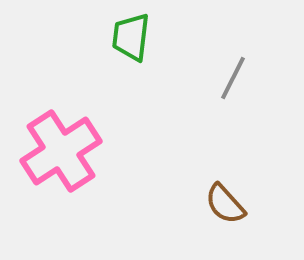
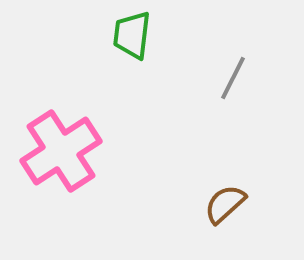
green trapezoid: moved 1 px right, 2 px up
brown semicircle: rotated 90 degrees clockwise
